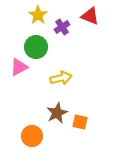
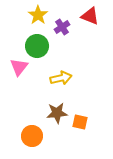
green circle: moved 1 px right, 1 px up
pink triangle: rotated 24 degrees counterclockwise
brown star: rotated 20 degrees clockwise
